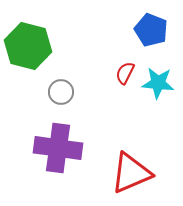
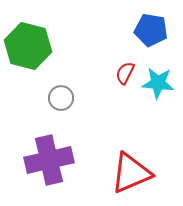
blue pentagon: rotated 12 degrees counterclockwise
gray circle: moved 6 px down
purple cross: moved 9 px left, 12 px down; rotated 21 degrees counterclockwise
